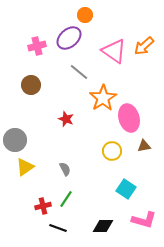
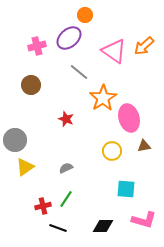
gray semicircle: moved 1 px right, 1 px up; rotated 88 degrees counterclockwise
cyan square: rotated 30 degrees counterclockwise
